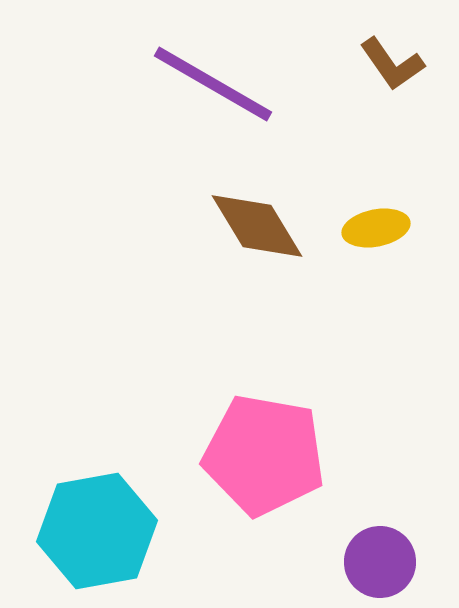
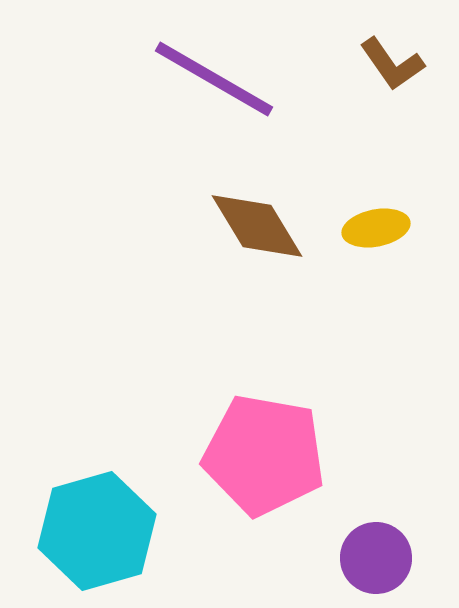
purple line: moved 1 px right, 5 px up
cyan hexagon: rotated 6 degrees counterclockwise
purple circle: moved 4 px left, 4 px up
